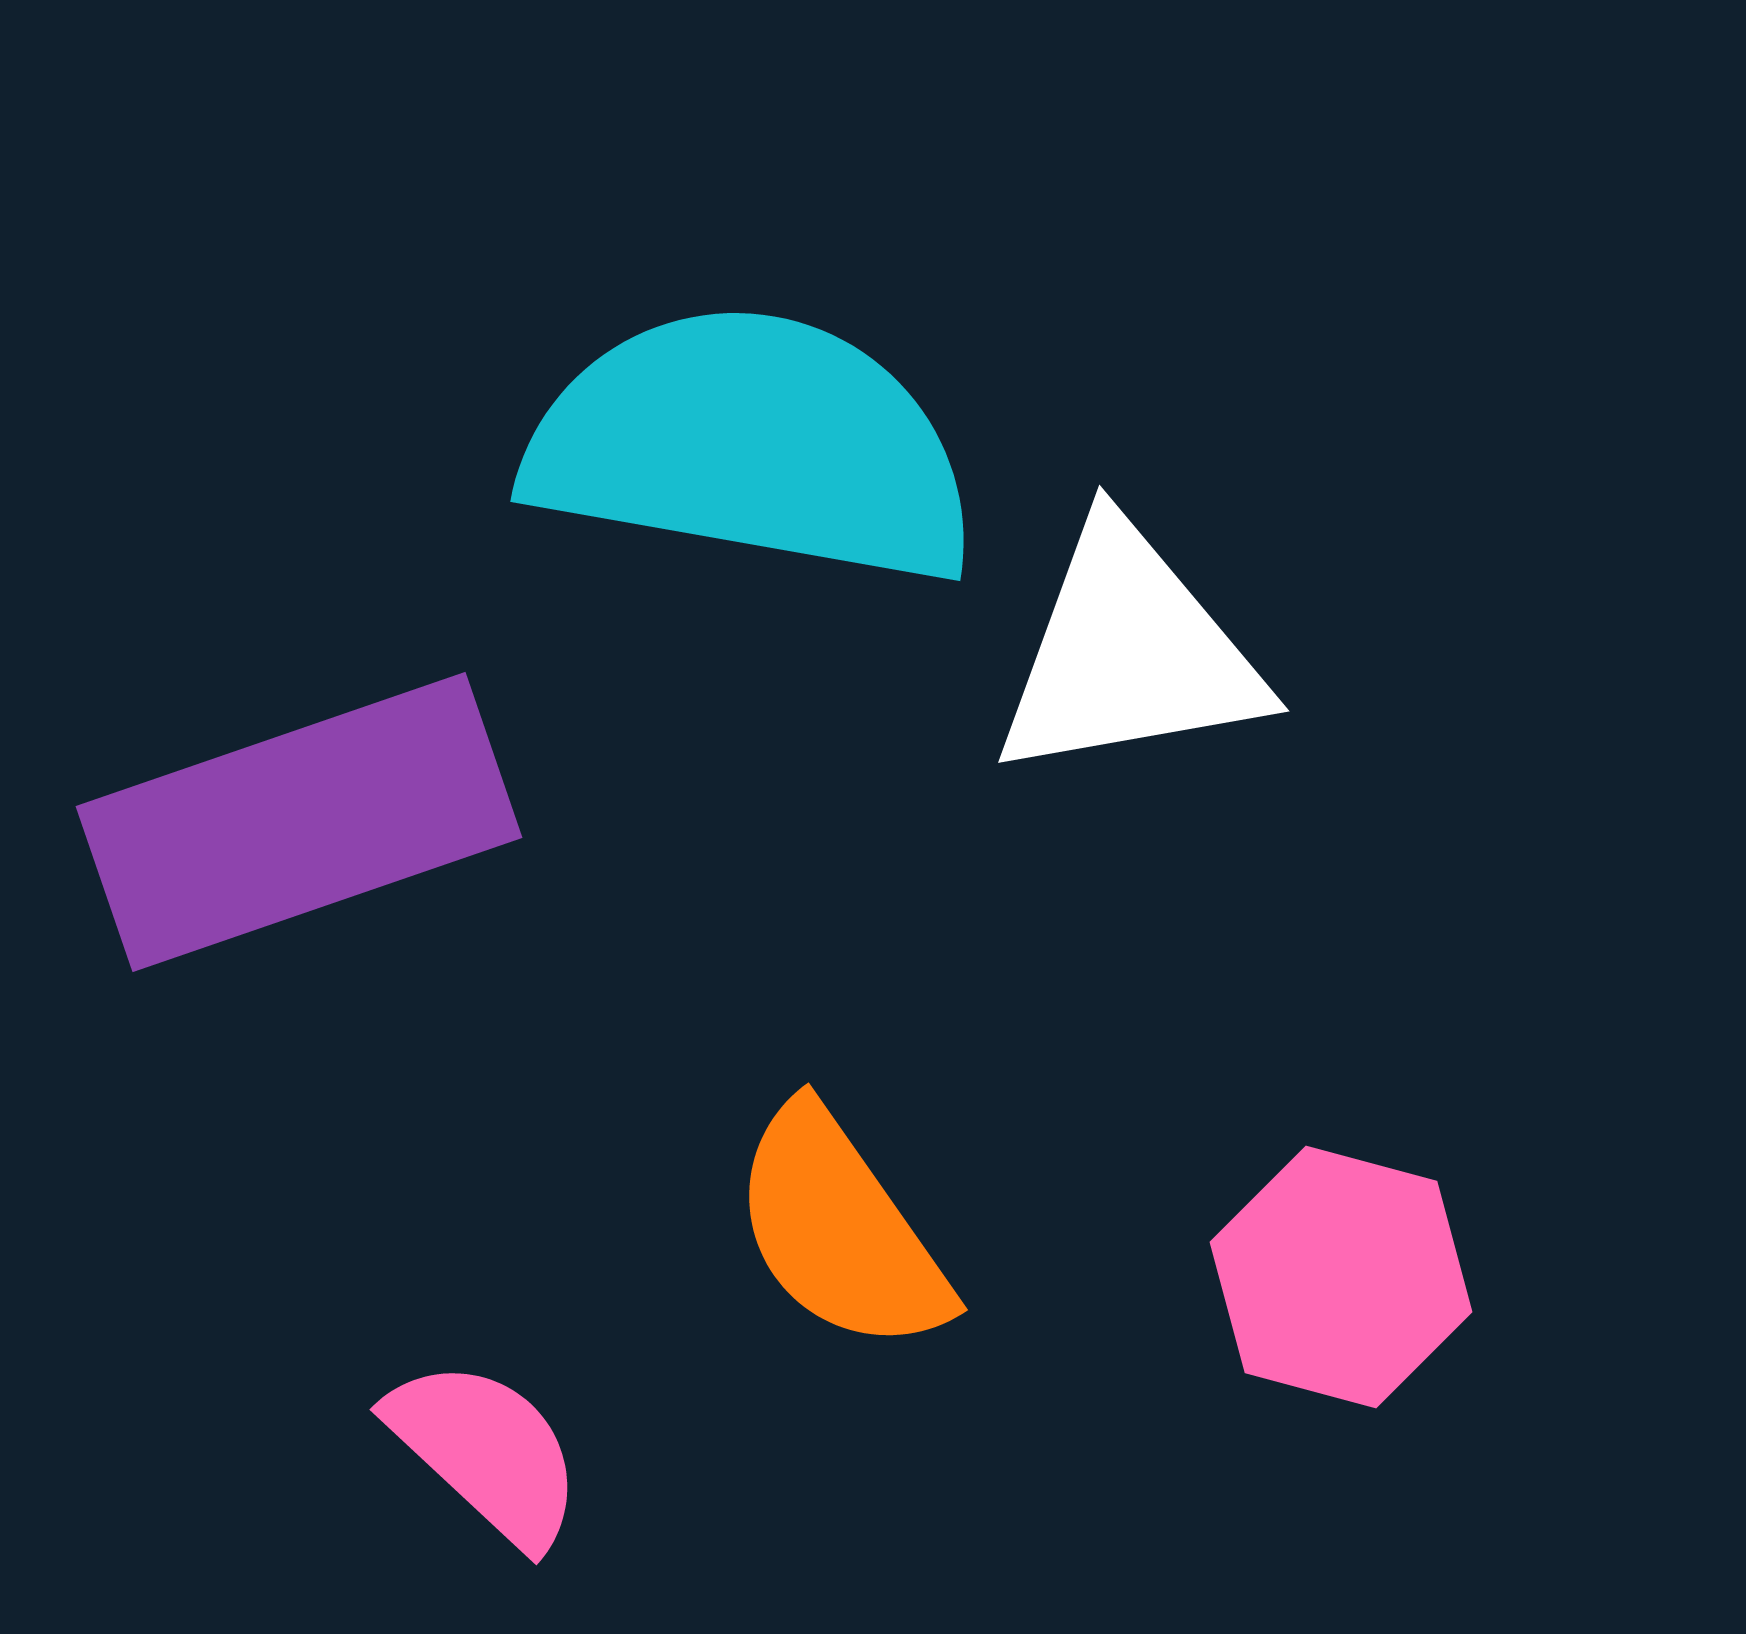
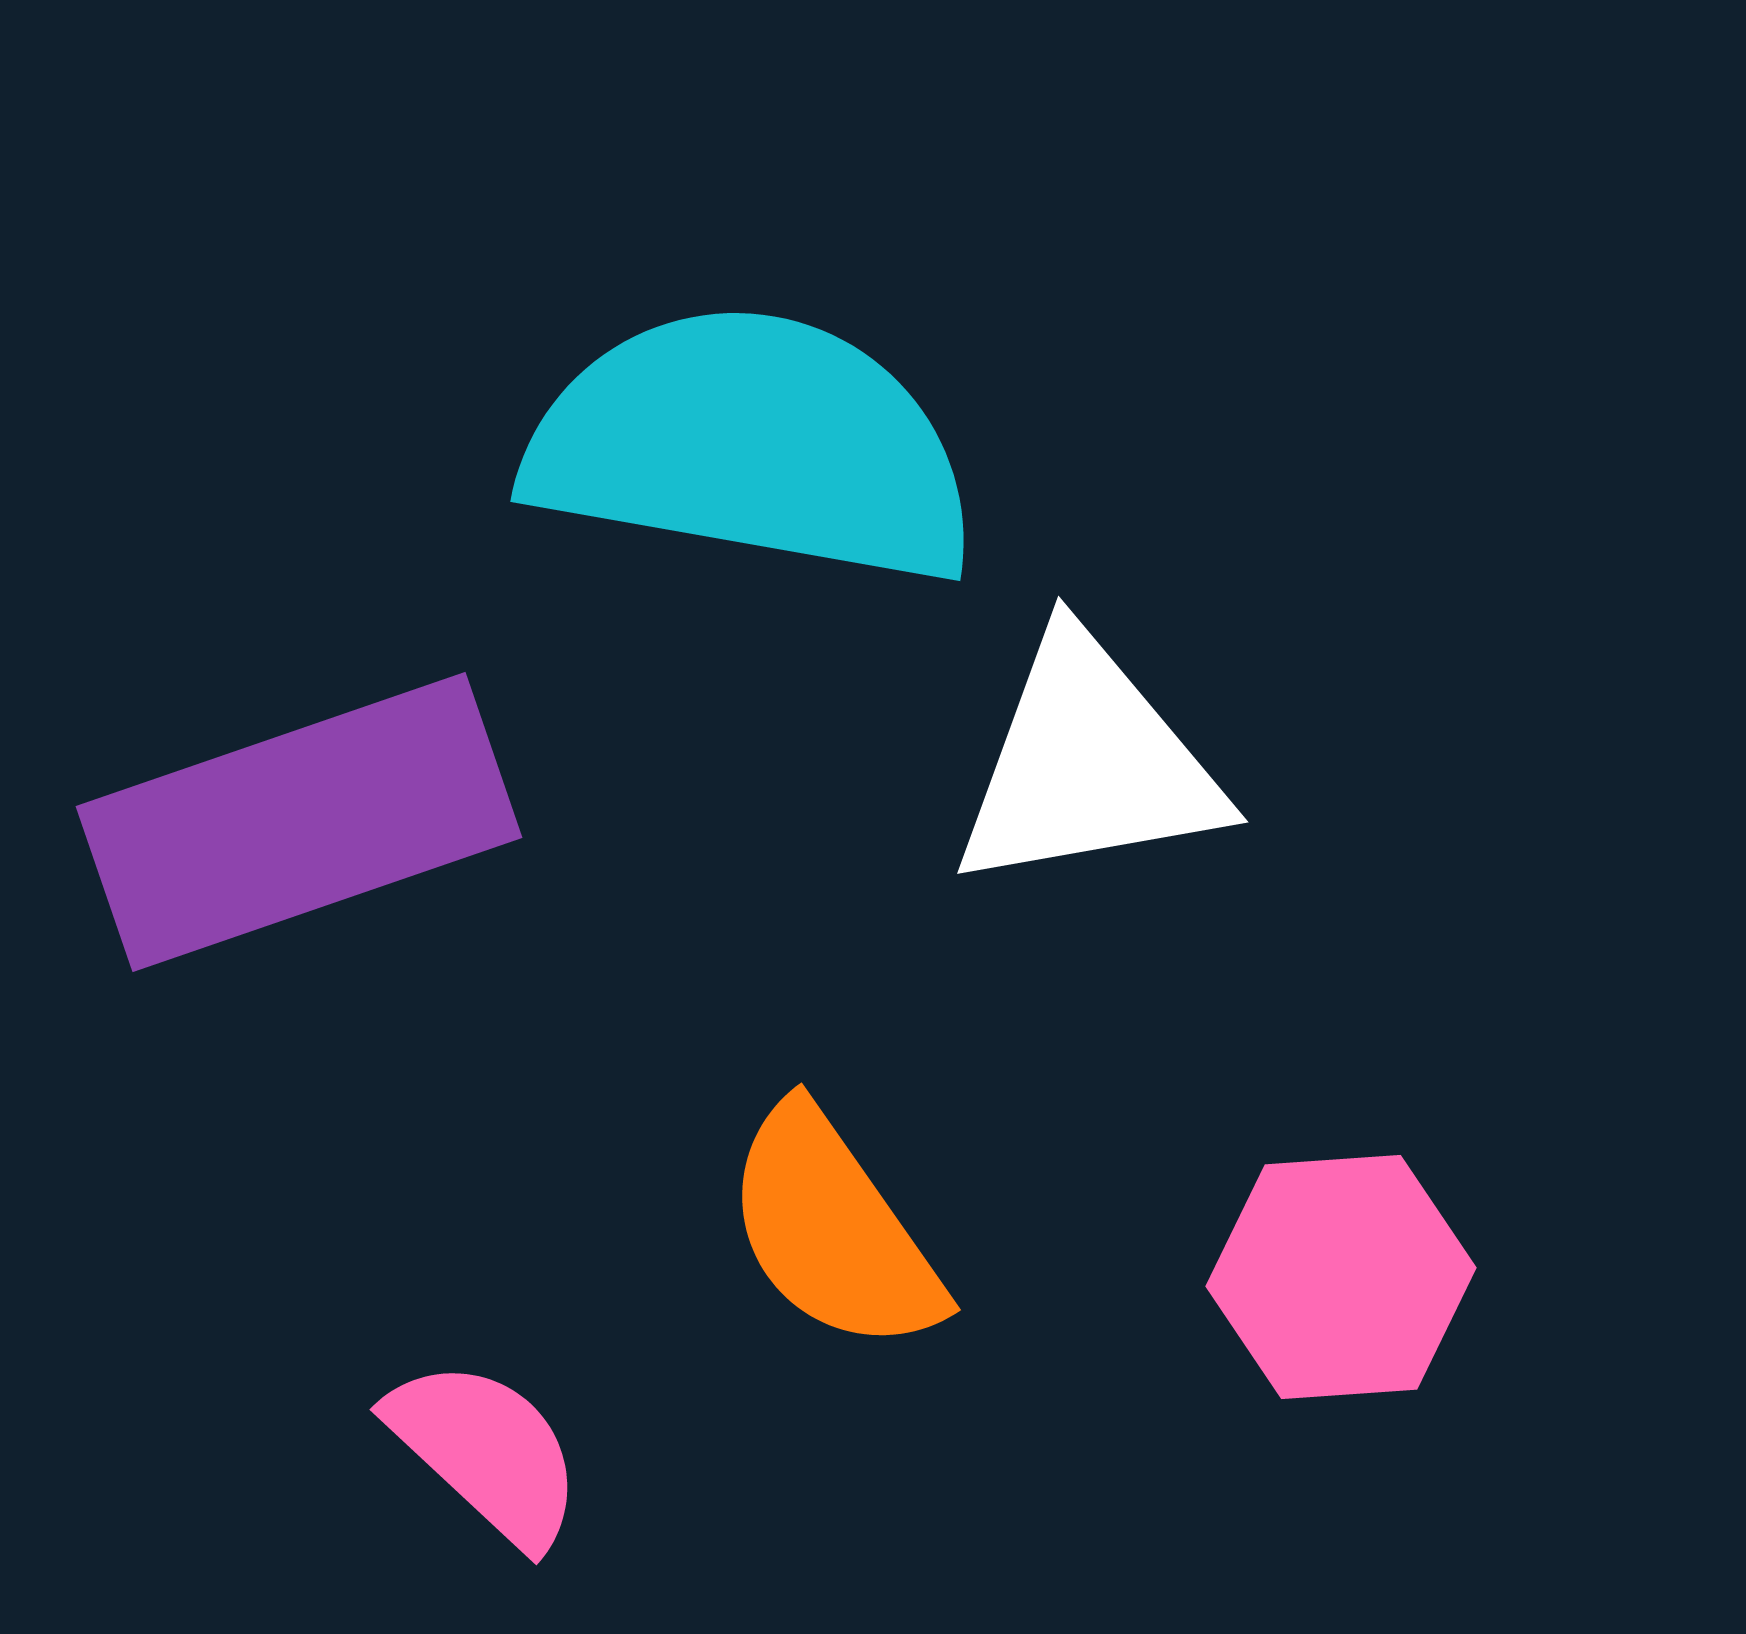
white triangle: moved 41 px left, 111 px down
orange semicircle: moved 7 px left
pink hexagon: rotated 19 degrees counterclockwise
